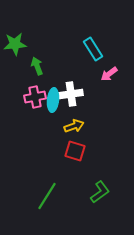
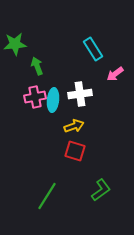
pink arrow: moved 6 px right
white cross: moved 9 px right
green L-shape: moved 1 px right, 2 px up
